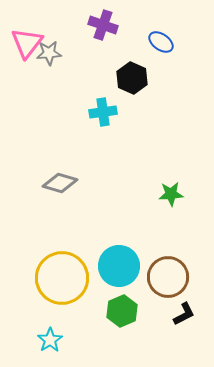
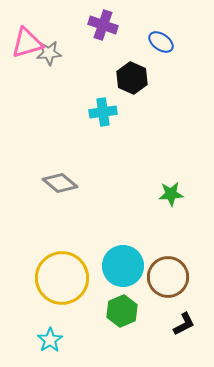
pink triangle: rotated 36 degrees clockwise
gray diamond: rotated 24 degrees clockwise
cyan circle: moved 4 px right
black L-shape: moved 10 px down
